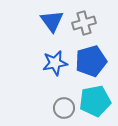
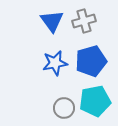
gray cross: moved 2 px up
